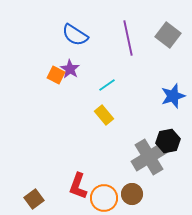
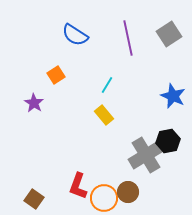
gray square: moved 1 px right, 1 px up; rotated 20 degrees clockwise
purple star: moved 36 px left, 34 px down
orange square: rotated 30 degrees clockwise
cyan line: rotated 24 degrees counterclockwise
blue star: rotated 30 degrees counterclockwise
gray cross: moved 3 px left, 2 px up
brown circle: moved 4 px left, 2 px up
brown square: rotated 18 degrees counterclockwise
